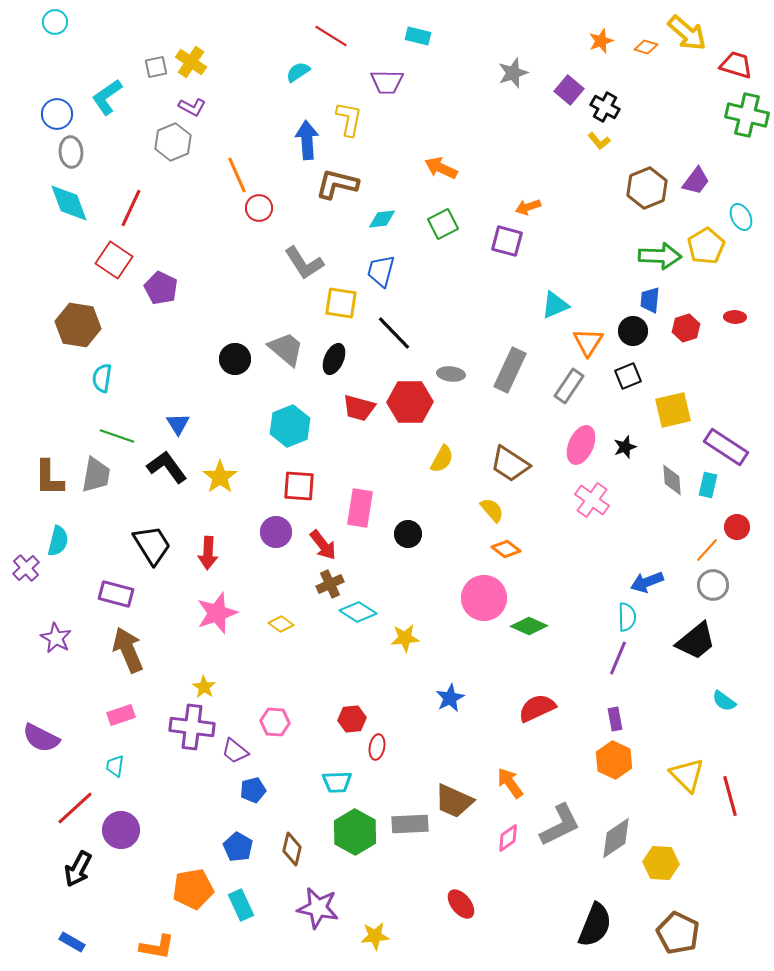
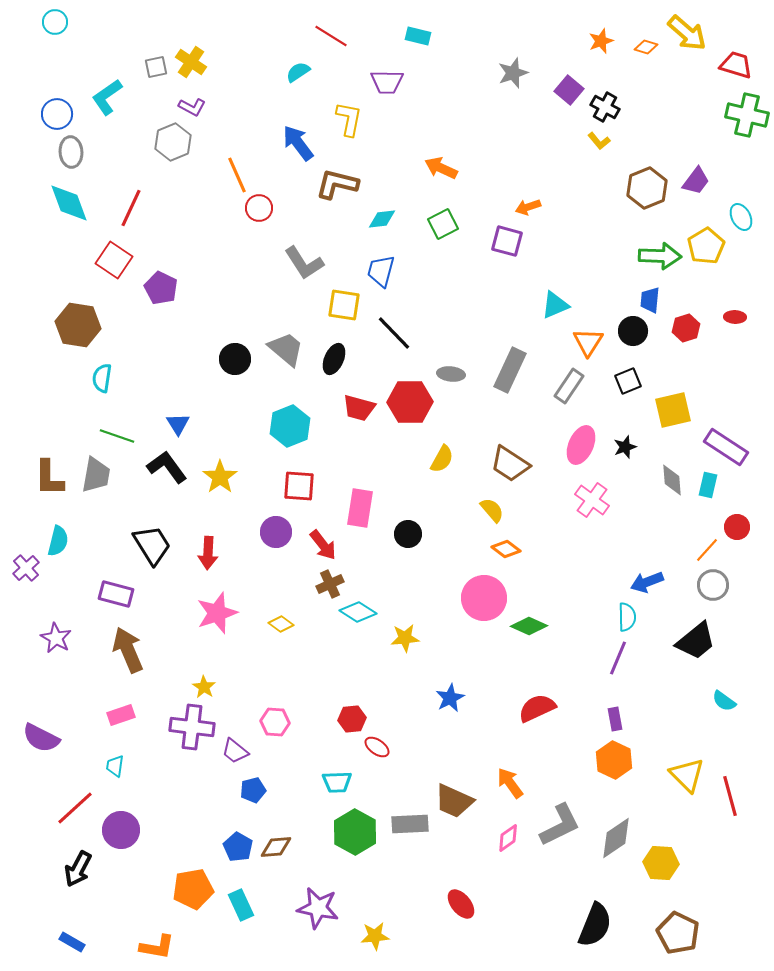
blue arrow at (307, 140): moved 9 px left, 3 px down; rotated 33 degrees counterclockwise
yellow square at (341, 303): moved 3 px right, 2 px down
black square at (628, 376): moved 5 px down
red ellipse at (377, 747): rotated 65 degrees counterclockwise
brown diamond at (292, 849): moved 16 px left, 2 px up; rotated 72 degrees clockwise
